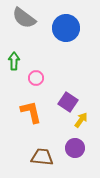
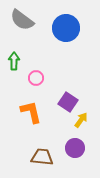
gray semicircle: moved 2 px left, 2 px down
